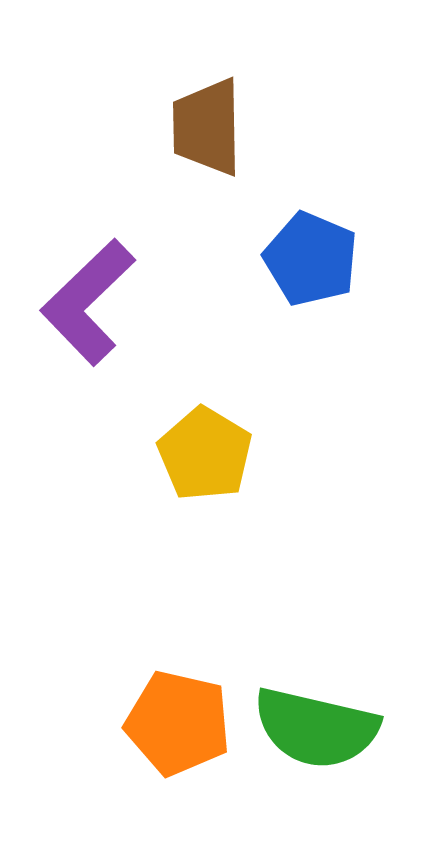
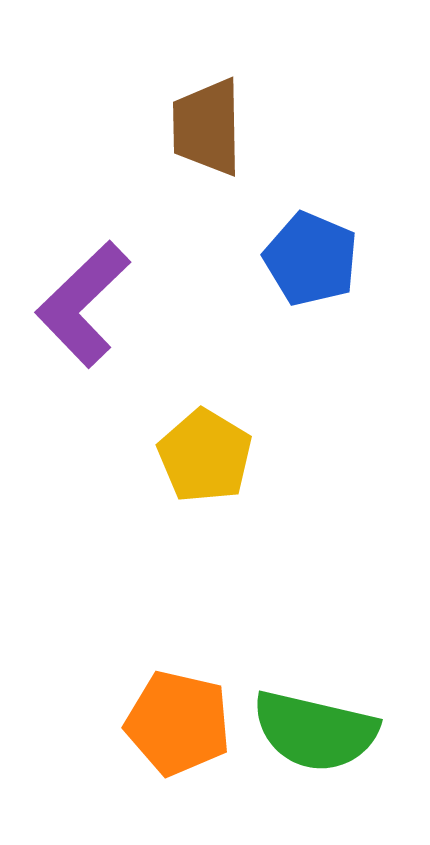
purple L-shape: moved 5 px left, 2 px down
yellow pentagon: moved 2 px down
green semicircle: moved 1 px left, 3 px down
